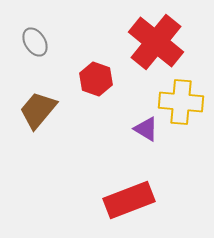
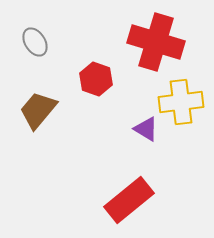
red cross: rotated 22 degrees counterclockwise
yellow cross: rotated 12 degrees counterclockwise
red rectangle: rotated 18 degrees counterclockwise
